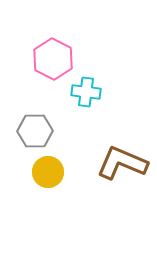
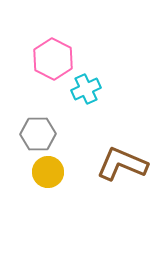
cyan cross: moved 3 px up; rotated 32 degrees counterclockwise
gray hexagon: moved 3 px right, 3 px down
brown L-shape: moved 1 px down
